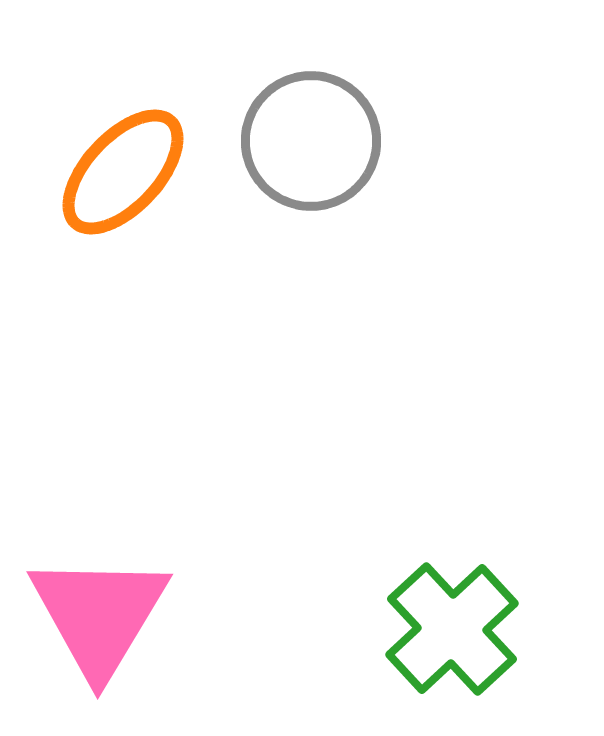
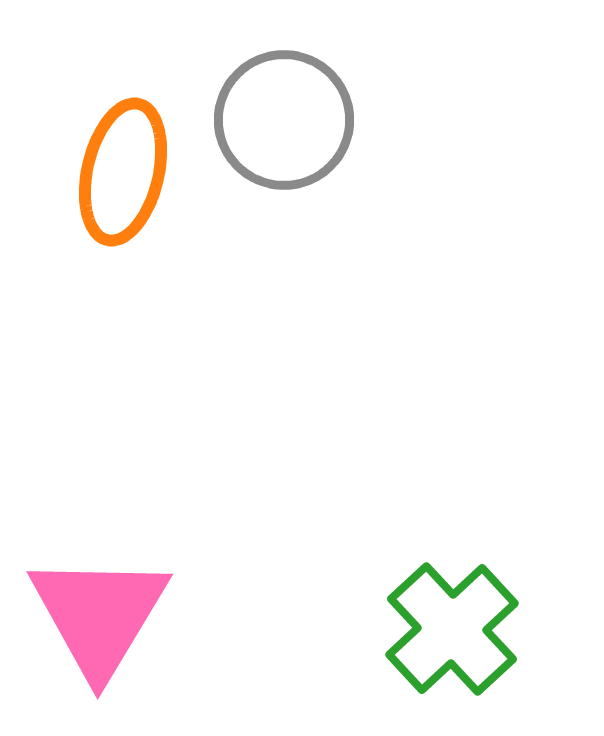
gray circle: moved 27 px left, 21 px up
orange ellipse: rotated 30 degrees counterclockwise
